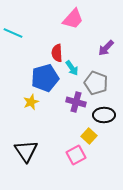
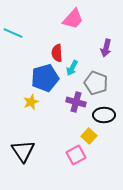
purple arrow: rotated 30 degrees counterclockwise
cyan arrow: rotated 63 degrees clockwise
black triangle: moved 3 px left
